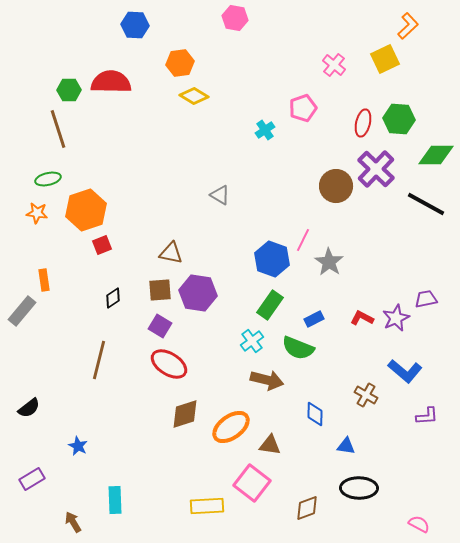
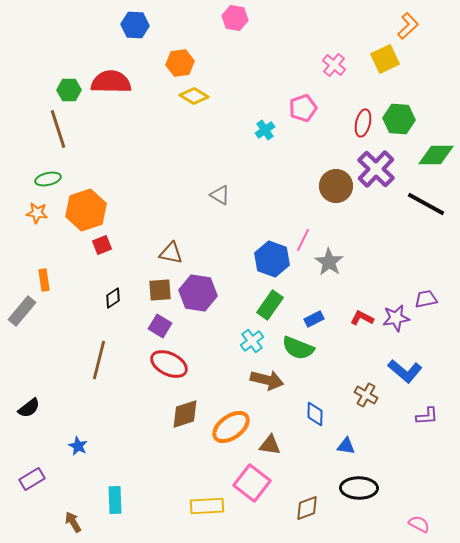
purple star at (396, 318): rotated 16 degrees clockwise
red ellipse at (169, 364): rotated 6 degrees counterclockwise
